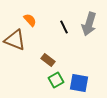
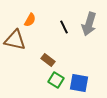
orange semicircle: rotated 72 degrees clockwise
brown triangle: rotated 10 degrees counterclockwise
green square: rotated 28 degrees counterclockwise
